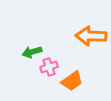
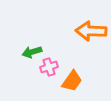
orange arrow: moved 5 px up
orange trapezoid: rotated 20 degrees counterclockwise
